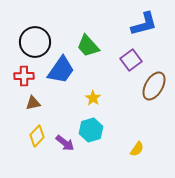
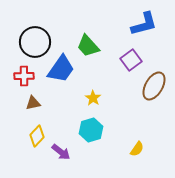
blue trapezoid: moved 1 px up
purple arrow: moved 4 px left, 9 px down
